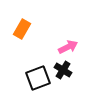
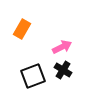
pink arrow: moved 6 px left
black square: moved 5 px left, 2 px up
